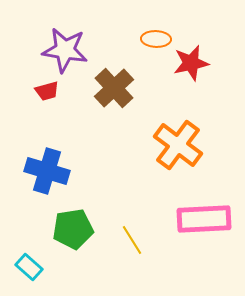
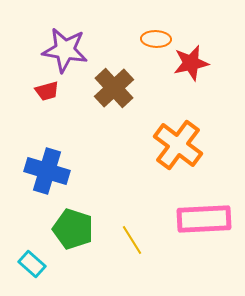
green pentagon: rotated 27 degrees clockwise
cyan rectangle: moved 3 px right, 3 px up
